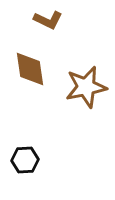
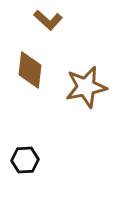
brown L-shape: rotated 16 degrees clockwise
brown diamond: moved 1 px down; rotated 15 degrees clockwise
